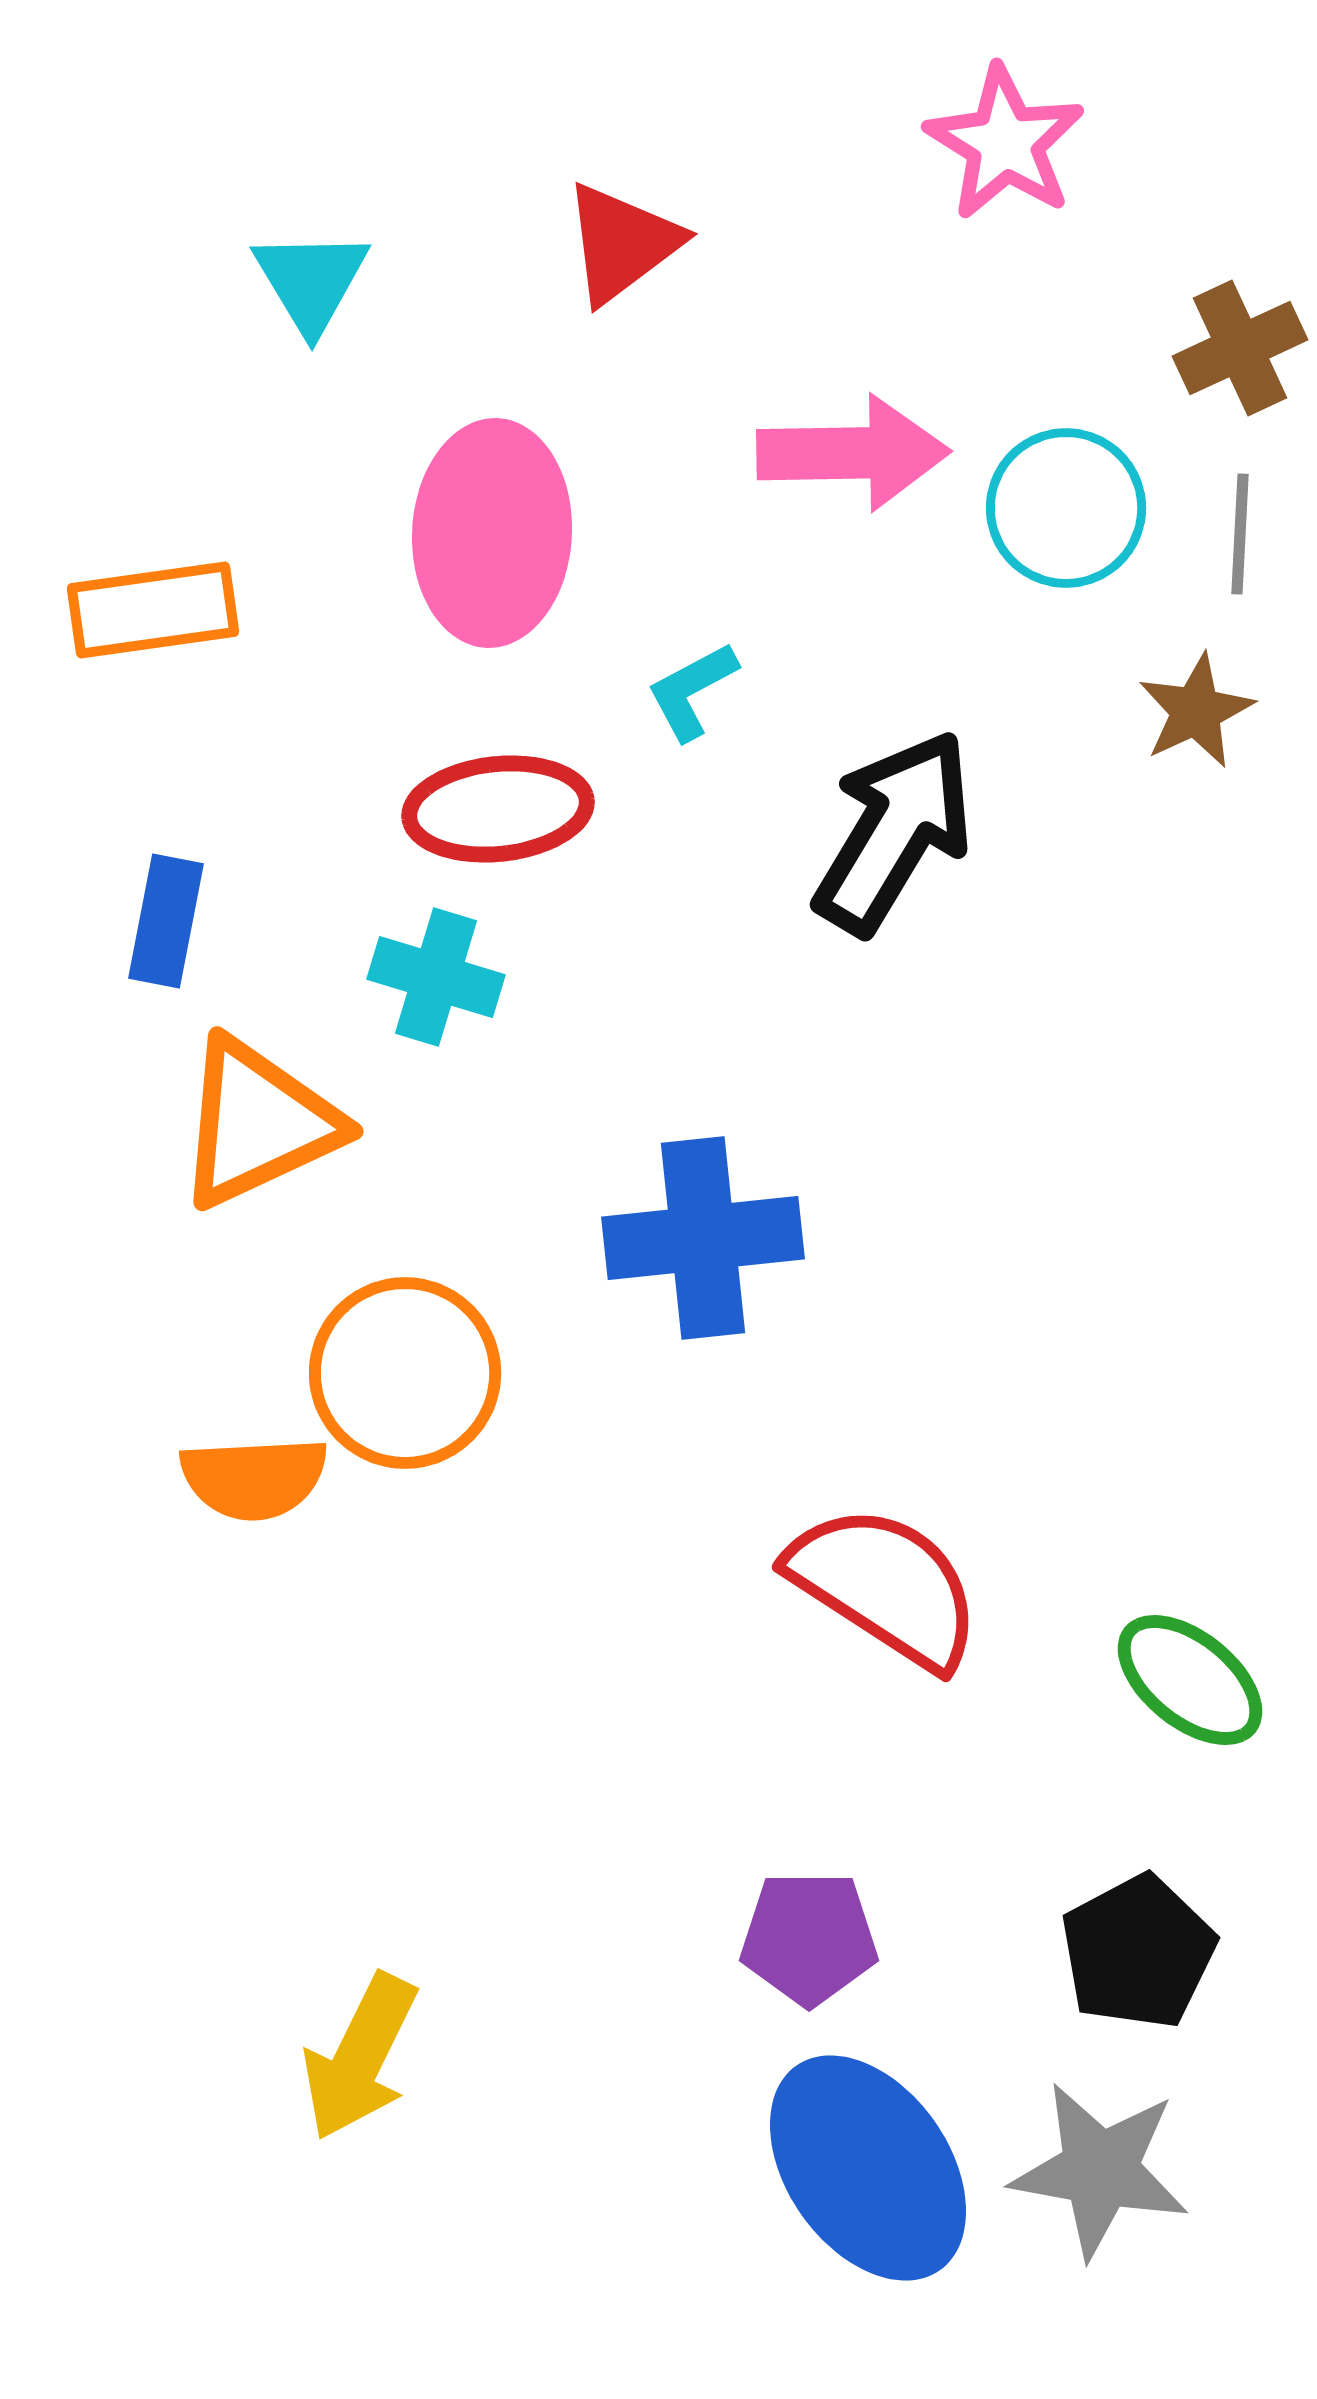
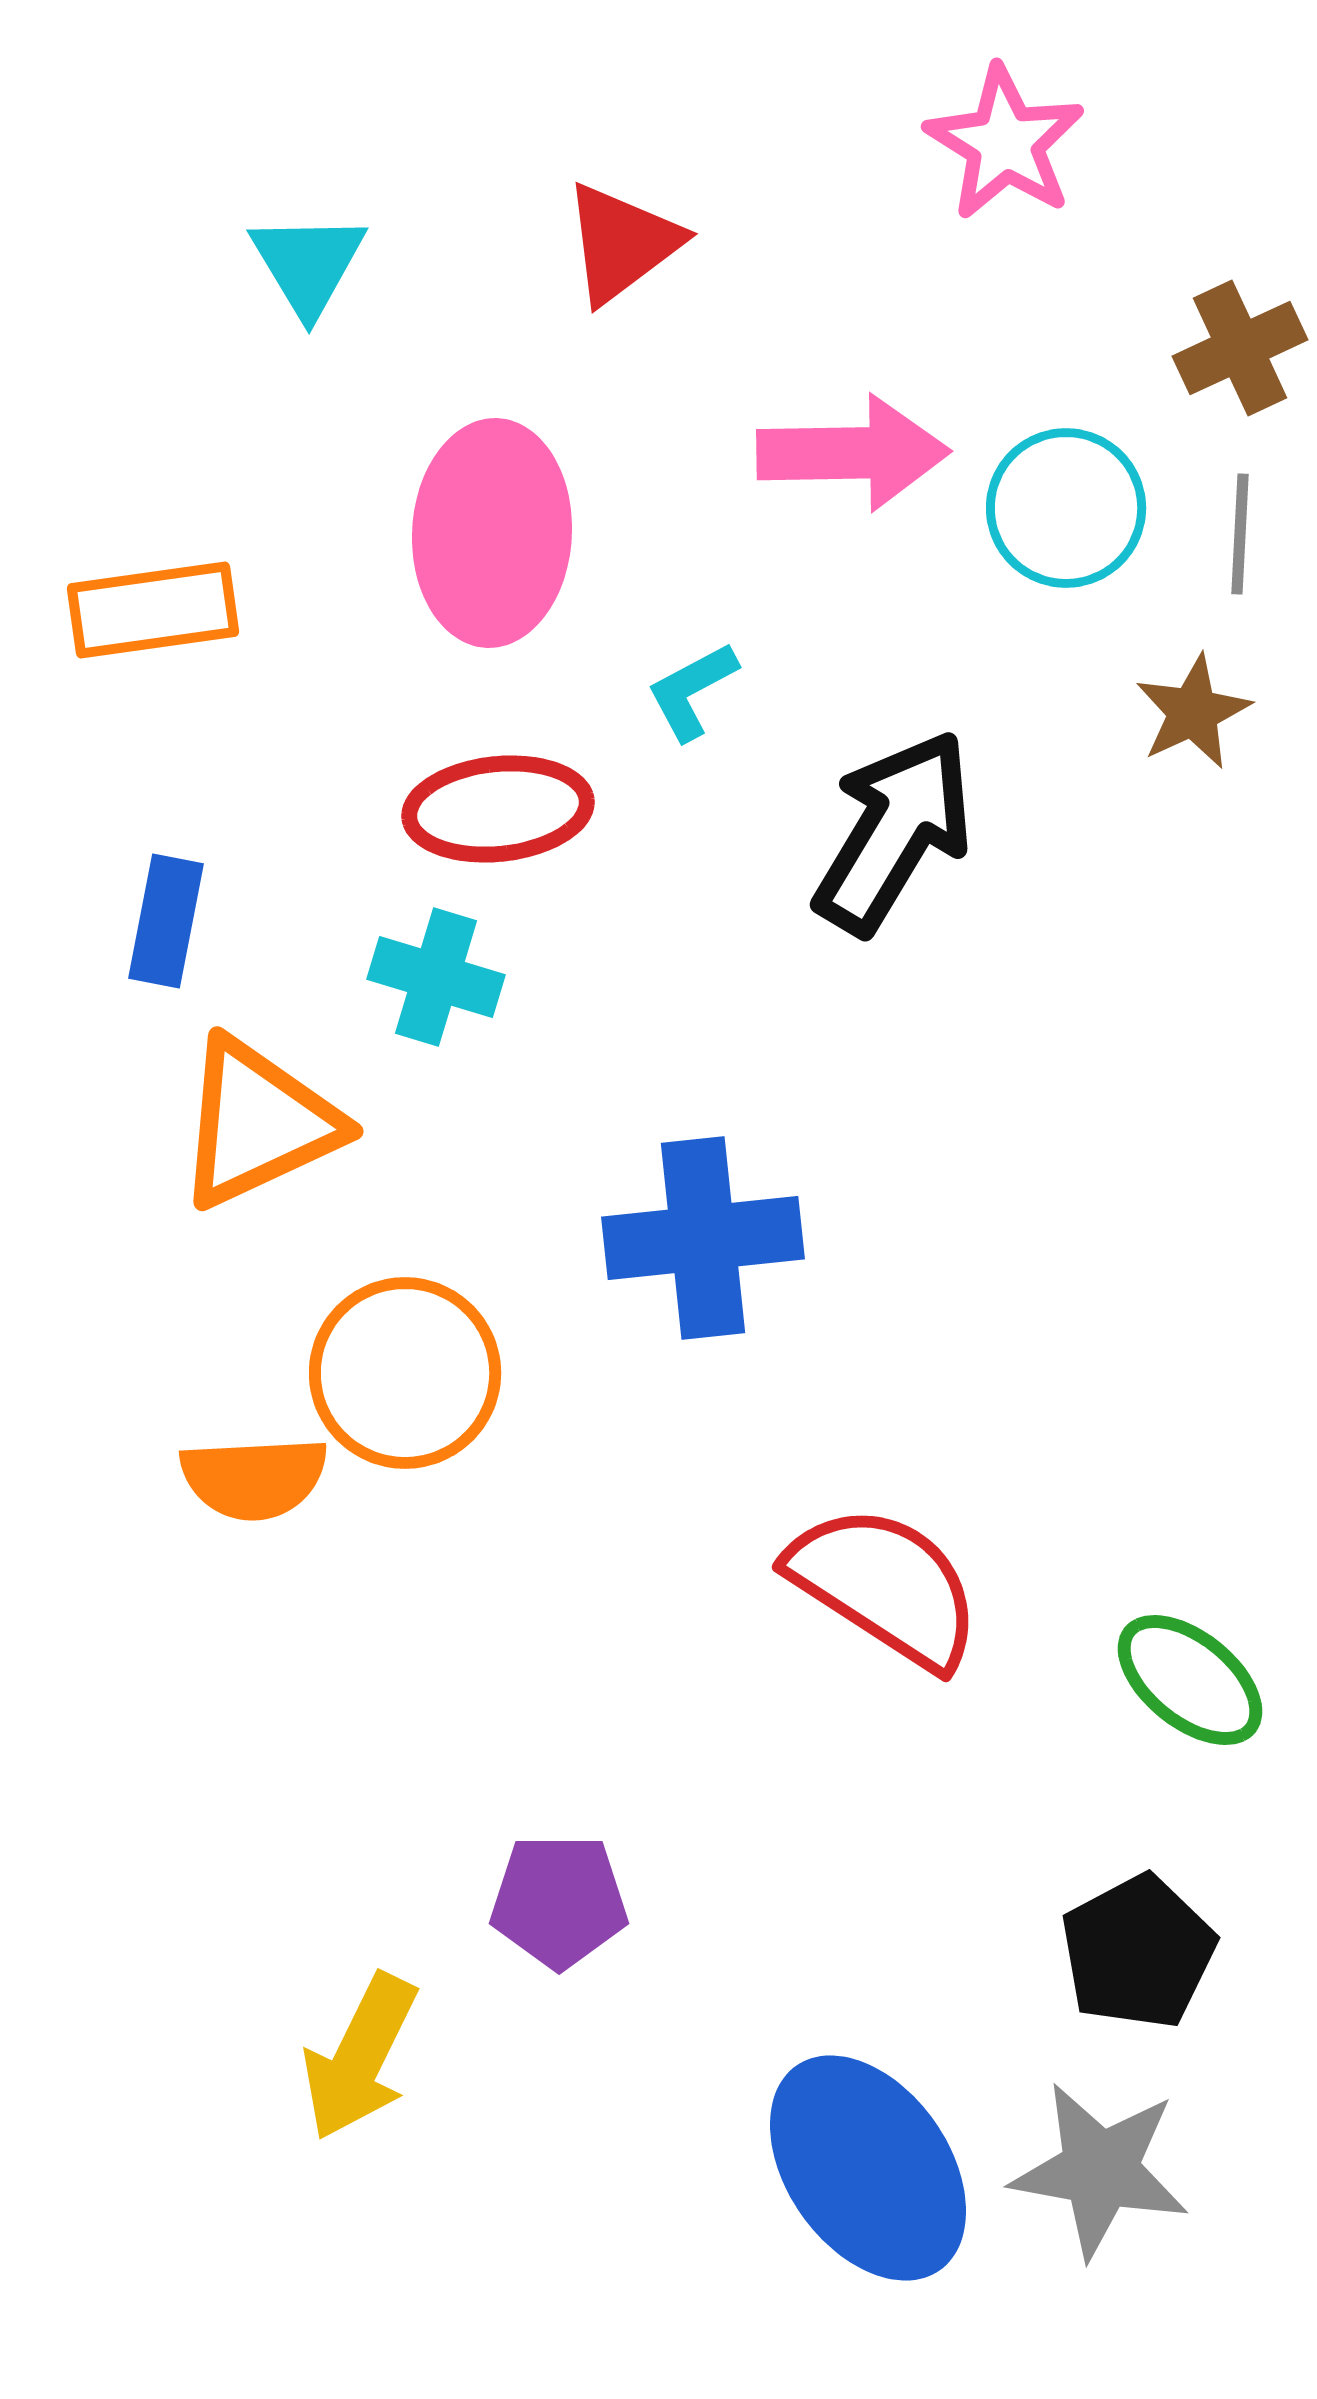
cyan triangle: moved 3 px left, 17 px up
brown star: moved 3 px left, 1 px down
purple pentagon: moved 250 px left, 37 px up
